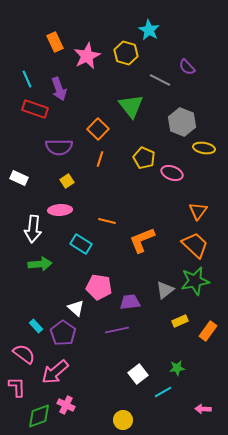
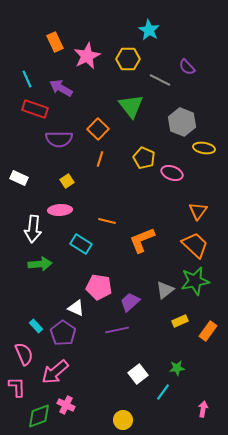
yellow hexagon at (126, 53): moved 2 px right, 6 px down; rotated 15 degrees counterclockwise
purple arrow at (59, 89): moved 2 px right, 1 px up; rotated 140 degrees clockwise
purple semicircle at (59, 147): moved 8 px up
purple trapezoid at (130, 302): rotated 35 degrees counterclockwise
white triangle at (76, 308): rotated 18 degrees counterclockwise
pink semicircle at (24, 354): rotated 30 degrees clockwise
cyan line at (163, 392): rotated 24 degrees counterclockwise
pink arrow at (203, 409): rotated 98 degrees clockwise
